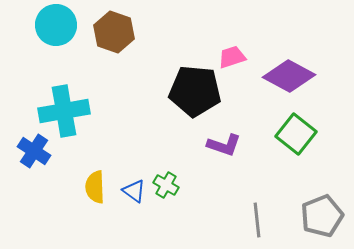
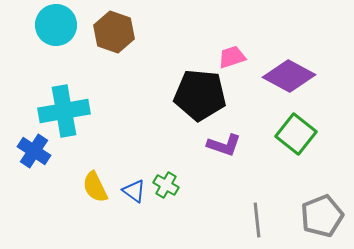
black pentagon: moved 5 px right, 4 px down
yellow semicircle: rotated 24 degrees counterclockwise
